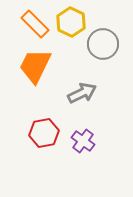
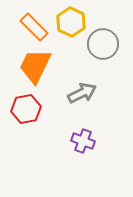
orange rectangle: moved 1 px left, 3 px down
red hexagon: moved 18 px left, 24 px up
purple cross: rotated 15 degrees counterclockwise
